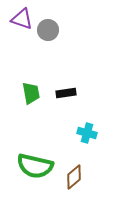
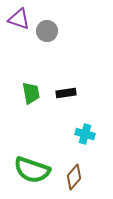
purple triangle: moved 3 px left
gray circle: moved 1 px left, 1 px down
cyan cross: moved 2 px left, 1 px down
green semicircle: moved 3 px left, 4 px down; rotated 6 degrees clockwise
brown diamond: rotated 10 degrees counterclockwise
